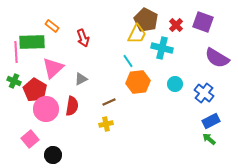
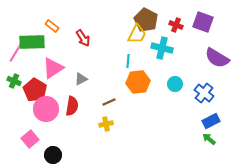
red cross: rotated 24 degrees counterclockwise
red arrow: rotated 12 degrees counterclockwise
pink line: rotated 35 degrees clockwise
cyan line: rotated 40 degrees clockwise
pink triangle: rotated 10 degrees clockwise
